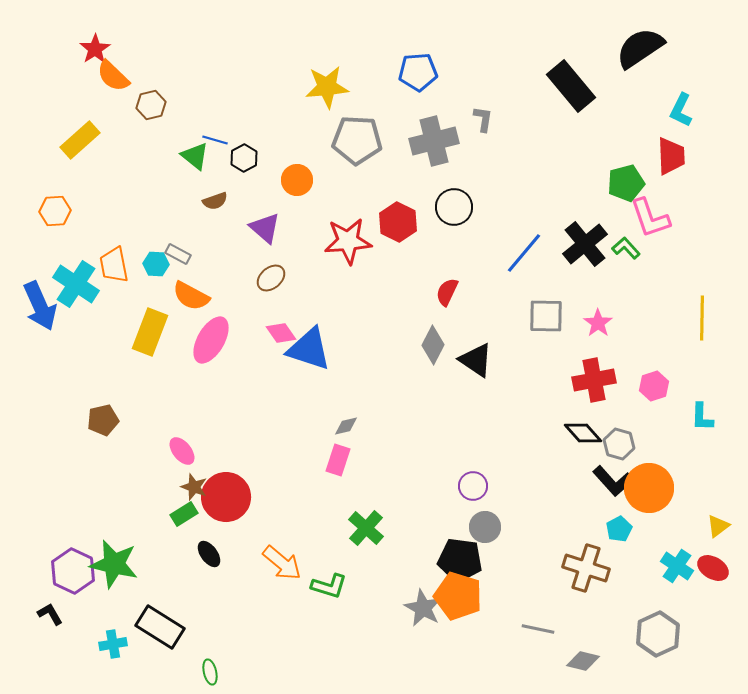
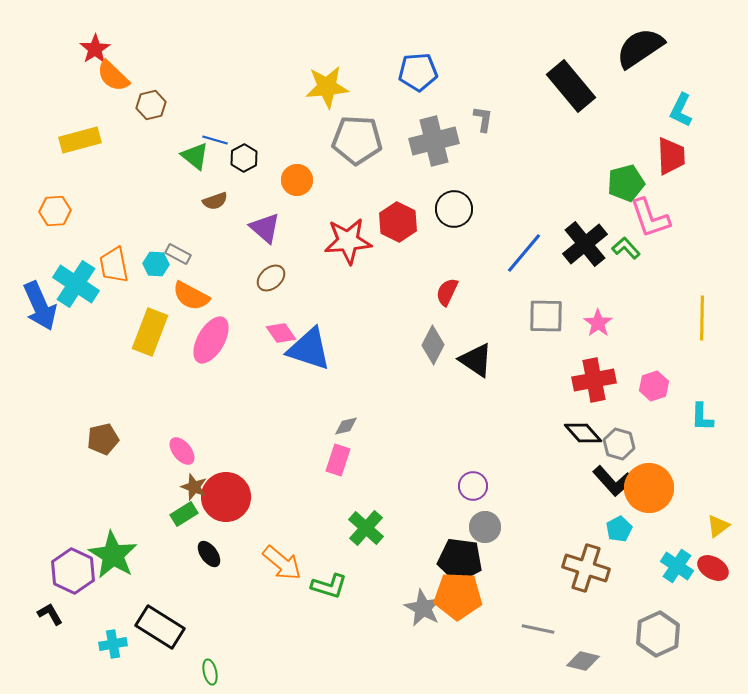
yellow rectangle at (80, 140): rotated 27 degrees clockwise
black circle at (454, 207): moved 2 px down
brown pentagon at (103, 420): moved 19 px down
green star at (114, 564): moved 1 px left, 9 px up; rotated 18 degrees clockwise
orange pentagon at (458, 596): rotated 15 degrees counterclockwise
